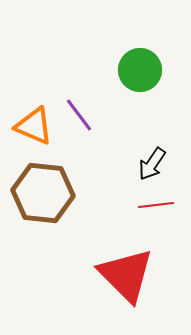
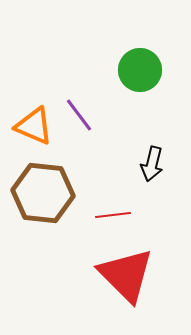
black arrow: rotated 20 degrees counterclockwise
red line: moved 43 px left, 10 px down
